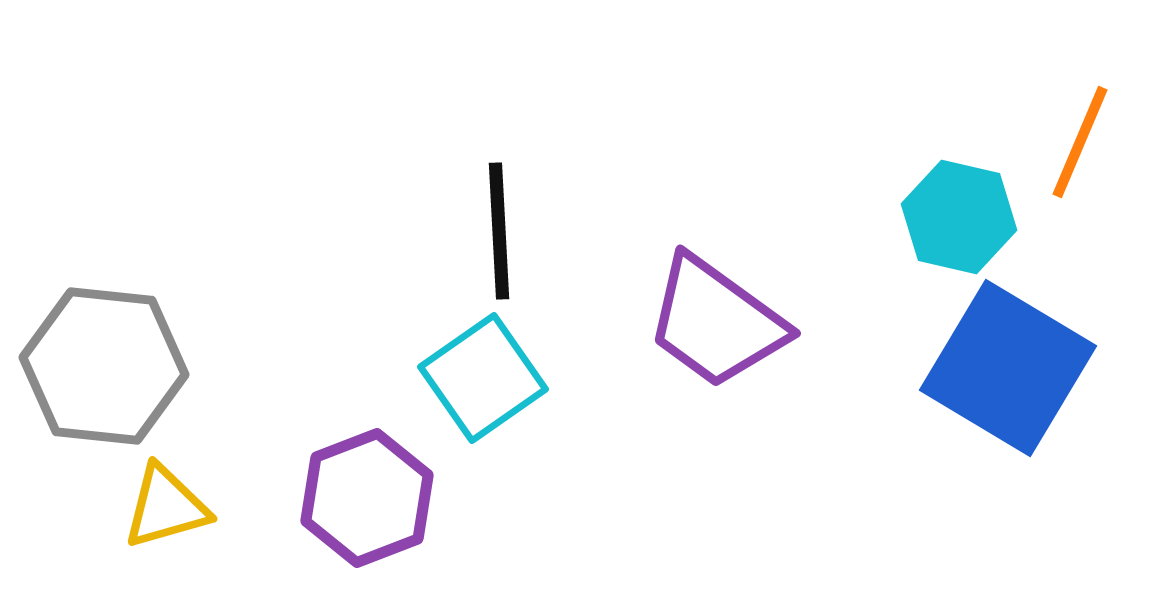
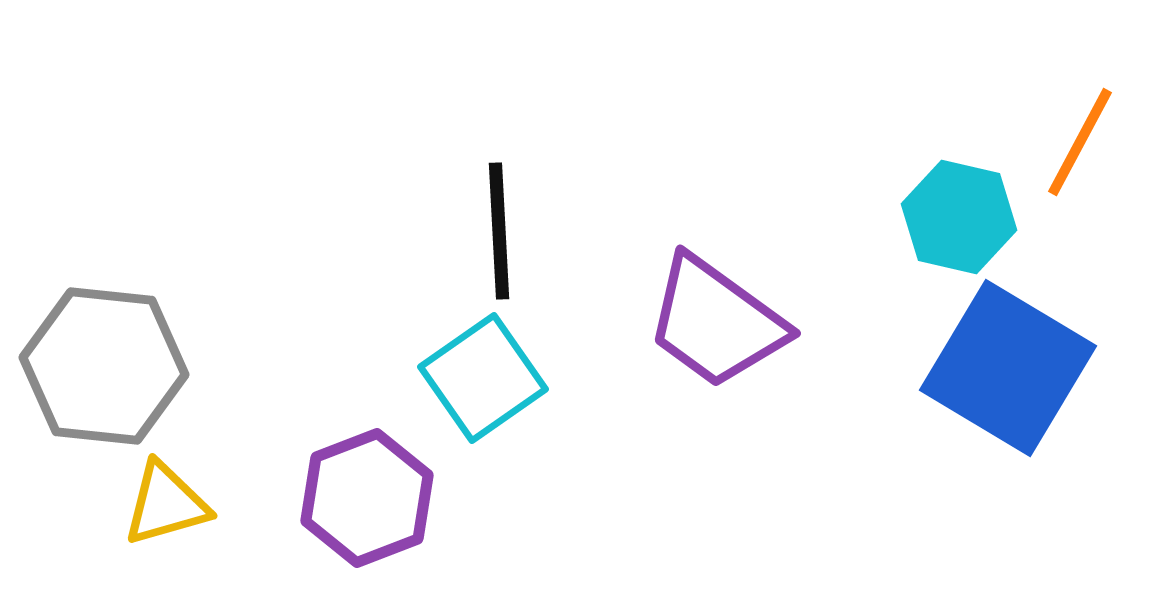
orange line: rotated 5 degrees clockwise
yellow triangle: moved 3 px up
